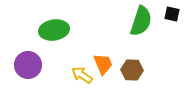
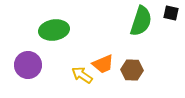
black square: moved 1 px left, 1 px up
orange trapezoid: rotated 90 degrees clockwise
